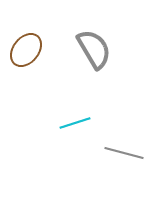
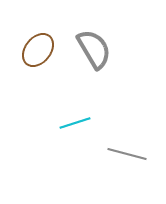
brown ellipse: moved 12 px right
gray line: moved 3 px right, 1 px down
